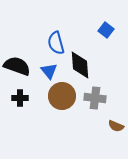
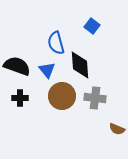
blue square: moved 14 px left, 4 px up
blue triangle: moved 2 px left, 1 px up
brown semicircle: moved 1 px right, 3 px down
